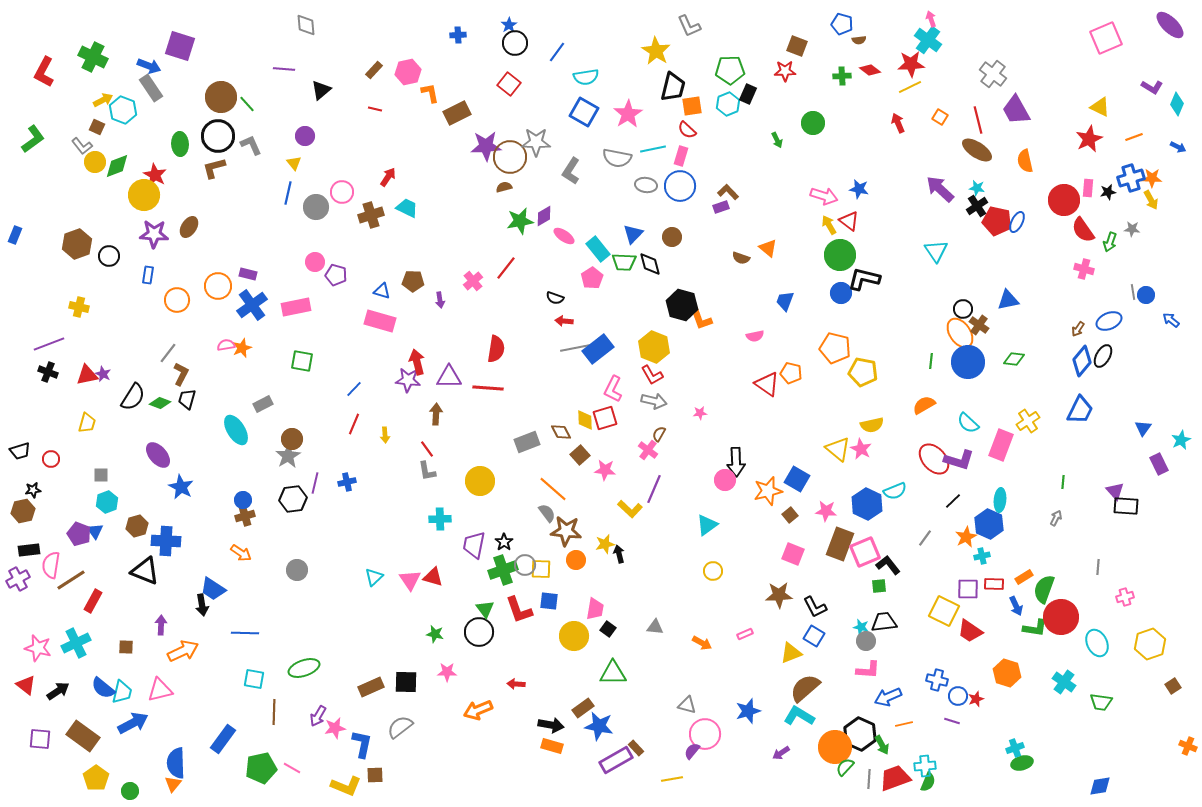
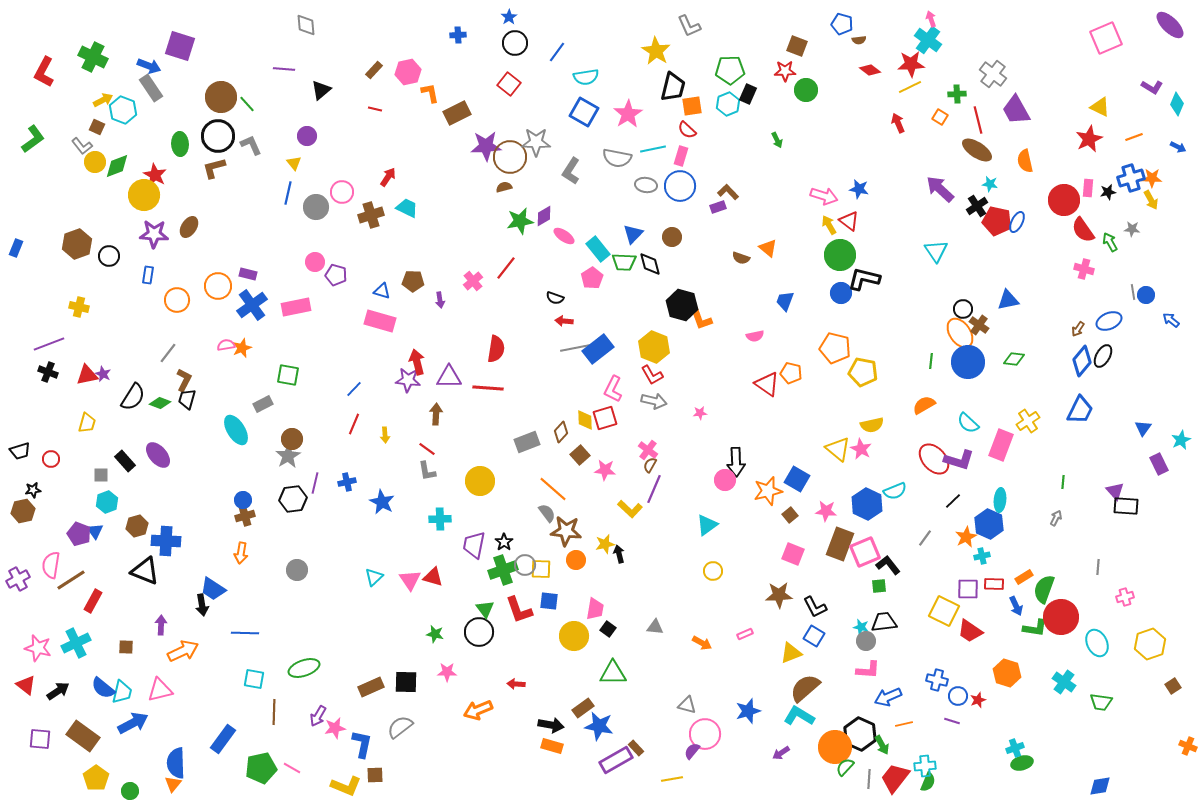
blue star at (509, 25): moved 8 px up
green cross at (842, 76): moved 115 px right, 18 px down
green circle at (813, 123): moved 7 px left, 33 px up
purple circle at (305, 136): moved 2 px right
cyan star at (977, 188): moved 13 px right, 4 px up
purple rectangle at (721, 207): moved 3 px left
blue rectangle at (15, 235): moved 1 px right, 13 px down
green arrow at (1110, 242): rotated 132 degrees clockwise
green square at (302, 361): moved 14 px left, 14 px down
brown L-shape at (181, 374): moved 3 px right, 6 px down
brown diamond at (561, 432): rotated 70 degrees clockwise
brown semicircle at (659, 434): moved 9 px left, 31 px down
red line at (427, 449): rotated 18 degrees counterclockwise
blue star at (181, 487): moved 201 px right, 15 px down
black rectangle at (29, 550): moved 96 px right, 89 px up; rotated 55 degrees clockwise
orange arrow at (241, 553): rotated 65 degrees clockwise
red star at (976, 699): moved 2 px right, 1 px down
red trapezoid at (895, 778): rotated 32 degrees counterclockwise
